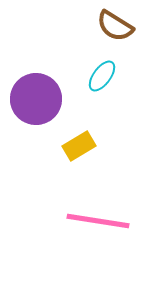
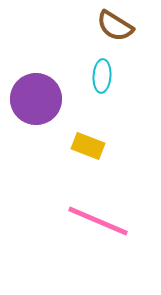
cyan ellipse: rotated 32 degrees counterclockwise
yellow rectangle: moved 9 px right; rotated 52 degrees clockwise
pink line: rotated 14 degrees clockwise
